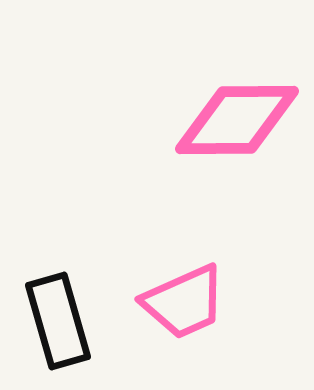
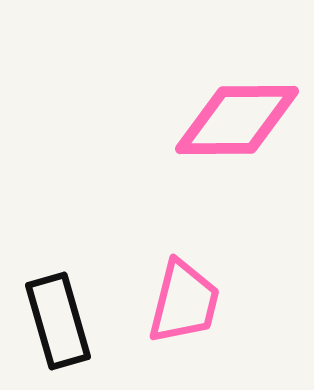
pink trapezoid: rotated 52 degrees counterclockwise
